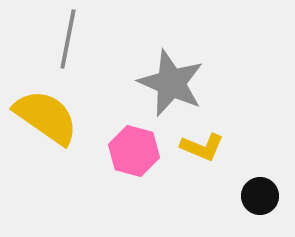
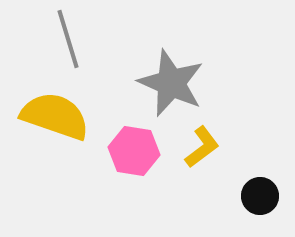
gray line: rotated 28 degrees counterclockwise
yellow semicircle: moved 9 px right, 1 px up; rotated 16 degrees counterclockwise
yellow L-shape: rotated 60 degrees counterclockwise
pink hexagon: rotated 6 degrees counterclockwise
